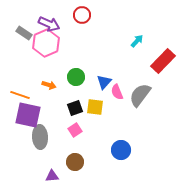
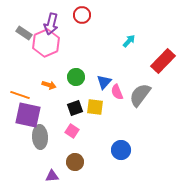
purple arrow: moved 2 px right; rotated 80 degrees clockwise
cyan arrow: moved 8 px left
pink square: moved 3 px left, 1 px down; rotated 24 degrees counterclockwise
